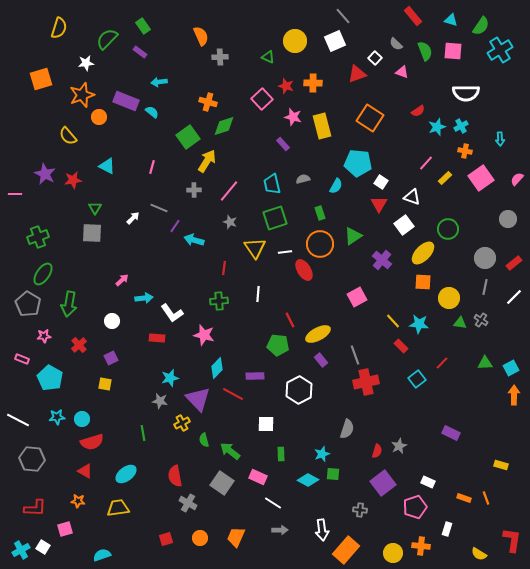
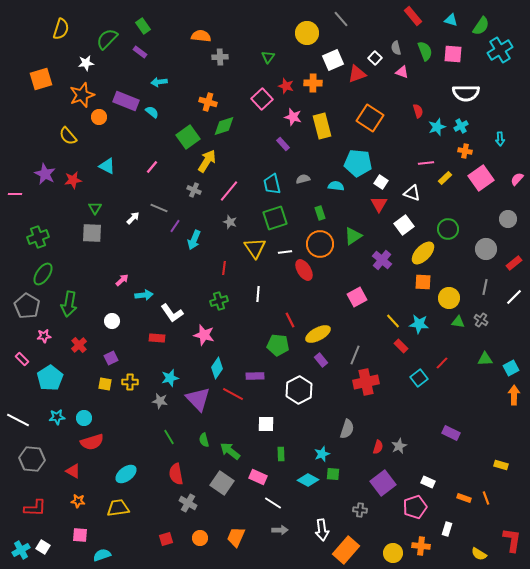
gray line at (343, 16): moved 2 px left, 3 px down
yellow semicircle at (59, 28): moved 2 px right, 1 px down
orange semicircle at (201, 36): rotated 60 degrees counterclockwise
yellow circle at (295, 41): moved 12 px right, 8 px up
white square at (335, 41): moved 2 px left, 19 px down
gray semicircle at (396, 44): moved 4 px down; rotated 32 degrees clockwise
pink square at (453, 51): moved 3 px down
green triangle at (268, 57): rotated 40 degrees clockwise
red semicircle at (418, 111): rotated 72 degrees counterclockwise
pink line at (426, 163): rotated 42 degrees clockwise
pink line at (152, 167): rotated 24 degrees clockwise
cyan semicircle at (336, 186): rotated 112 degrees counterclockwise
gray cross at (194, 190): rotated 24 degrees clockwise
white triangle at (412, 197): moved 4 px up
cyan arrow at (194, 240): rotated 84 degrees counterclockwise
gray circle at (485, 258): moved 1 px right, 9 px up
cyan arrow at (144, 298): moved 3 px up
green cross at (219, 301): rotated 12 degrees counterclockwise
gray pentagon at (28, 304): moved 1 px left, 2 px down
green triangle at (460, 323): moved 2 px left, 1 px up
gray line at (355, 355): rotated 42 degrees clockwise
pink rectangle at (22, 359): rotated 24 degrees clockwise
green triangle at (485, 363): moved 4 px up
cyan diamond at (217, 368): rotated 10 degrees counterclockwise
cyan pentagon at (50, 378): rotated 10 degrees clockwise
cyan square at (417, 379): moved 2 px right, 1 px up
cyan circle at (82, 419): moved 2 px right, 1 px up
yellow cross at (182, 423): moved 52 px left, 41 px up; rotated 28 degrees clockwise
green line at (143, 433): moved 26 px right, 4 px down; rotated 21 degrees counterclockwise
red semicircle at (377, 451): moved 1 px right, 4 px up
red triangle at (85, 471): moved 12 px left
red semicircle at (175, 476): moved 1 px right, 2 px up
pink square at (65, 529): moved 15 px right, 6 px down; rotated 21 degrees clockwise
